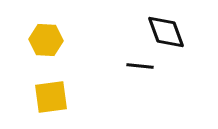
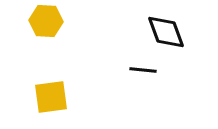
yellow hexagon: moved 19 px up
black line: moved 3 px right, 4 px down
